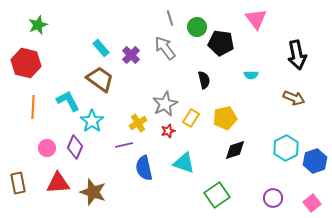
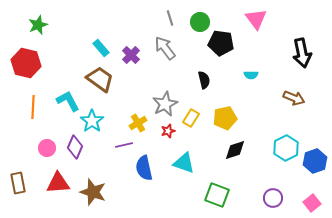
green circle: moved 3 px right, 5 px up
black arrow: moved 5 px right, 2 px up
green square: rotated 35 degrees counterclockwise
